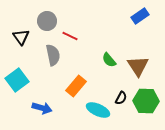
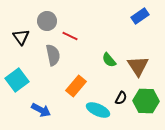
blue arrow: moved 1 px left, 2 px down; rotated 12 degrees clockwise
